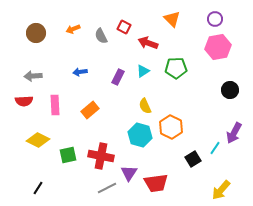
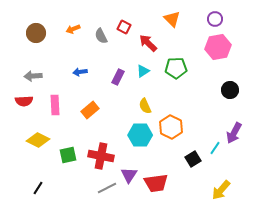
red arrow: rotated 24 degrees clockwise
cyan hexagon: rotated 15 degrees counterclockwise
purple triangle: moved 2 px down
